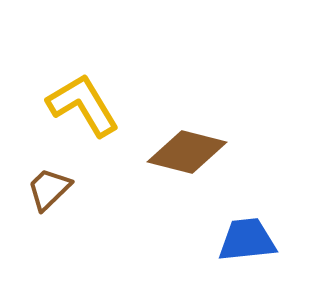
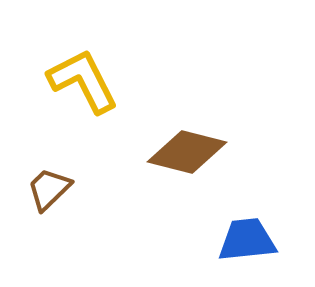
yellow L-shape: moved 24 px up; rotated 4 degrees clockwise
